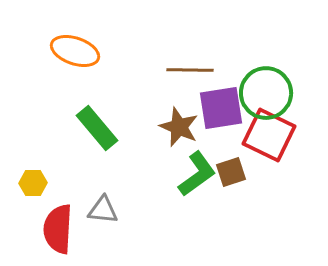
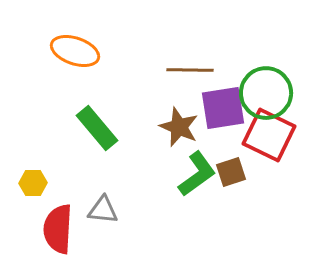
purple square: moved 2 px right
